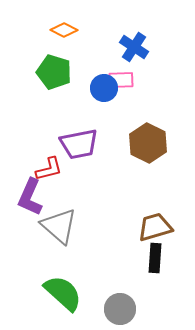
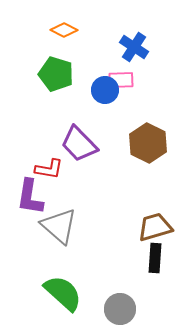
green pentagon: moved 2 px right, 2 px down
blue circle: moved 1 px right, 2 px down
purple trapezoid: rotated 57 degrees clockwise
red L-shape: rotated 24 degrees clockwise
purple L-shape: rotated 15 degrees counterclockwise
